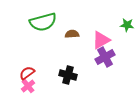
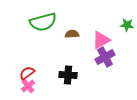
black cross: rotated 12 degrees counterclockwise
